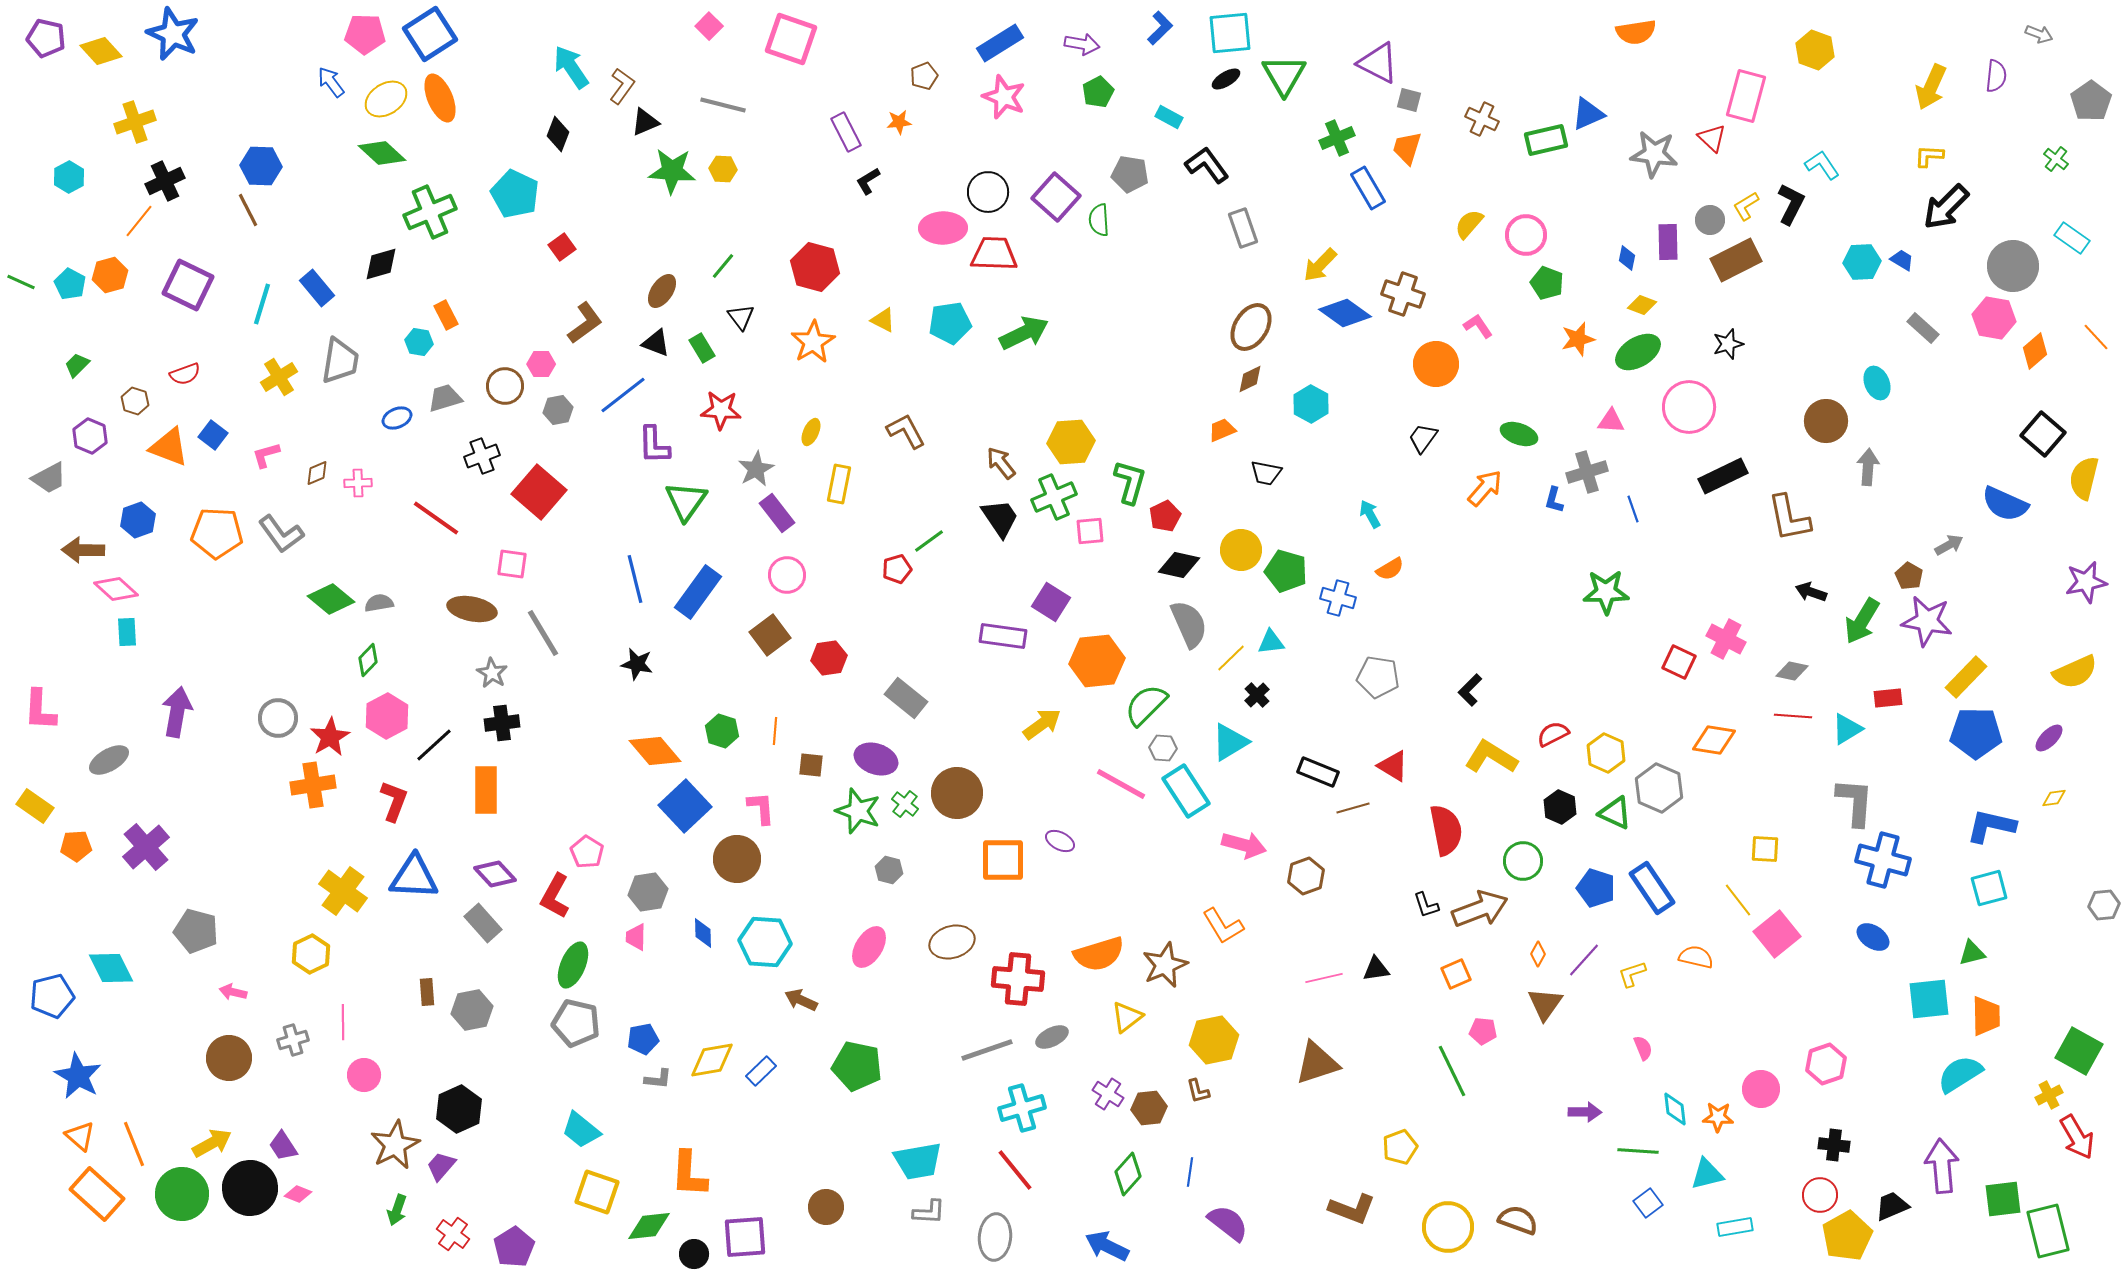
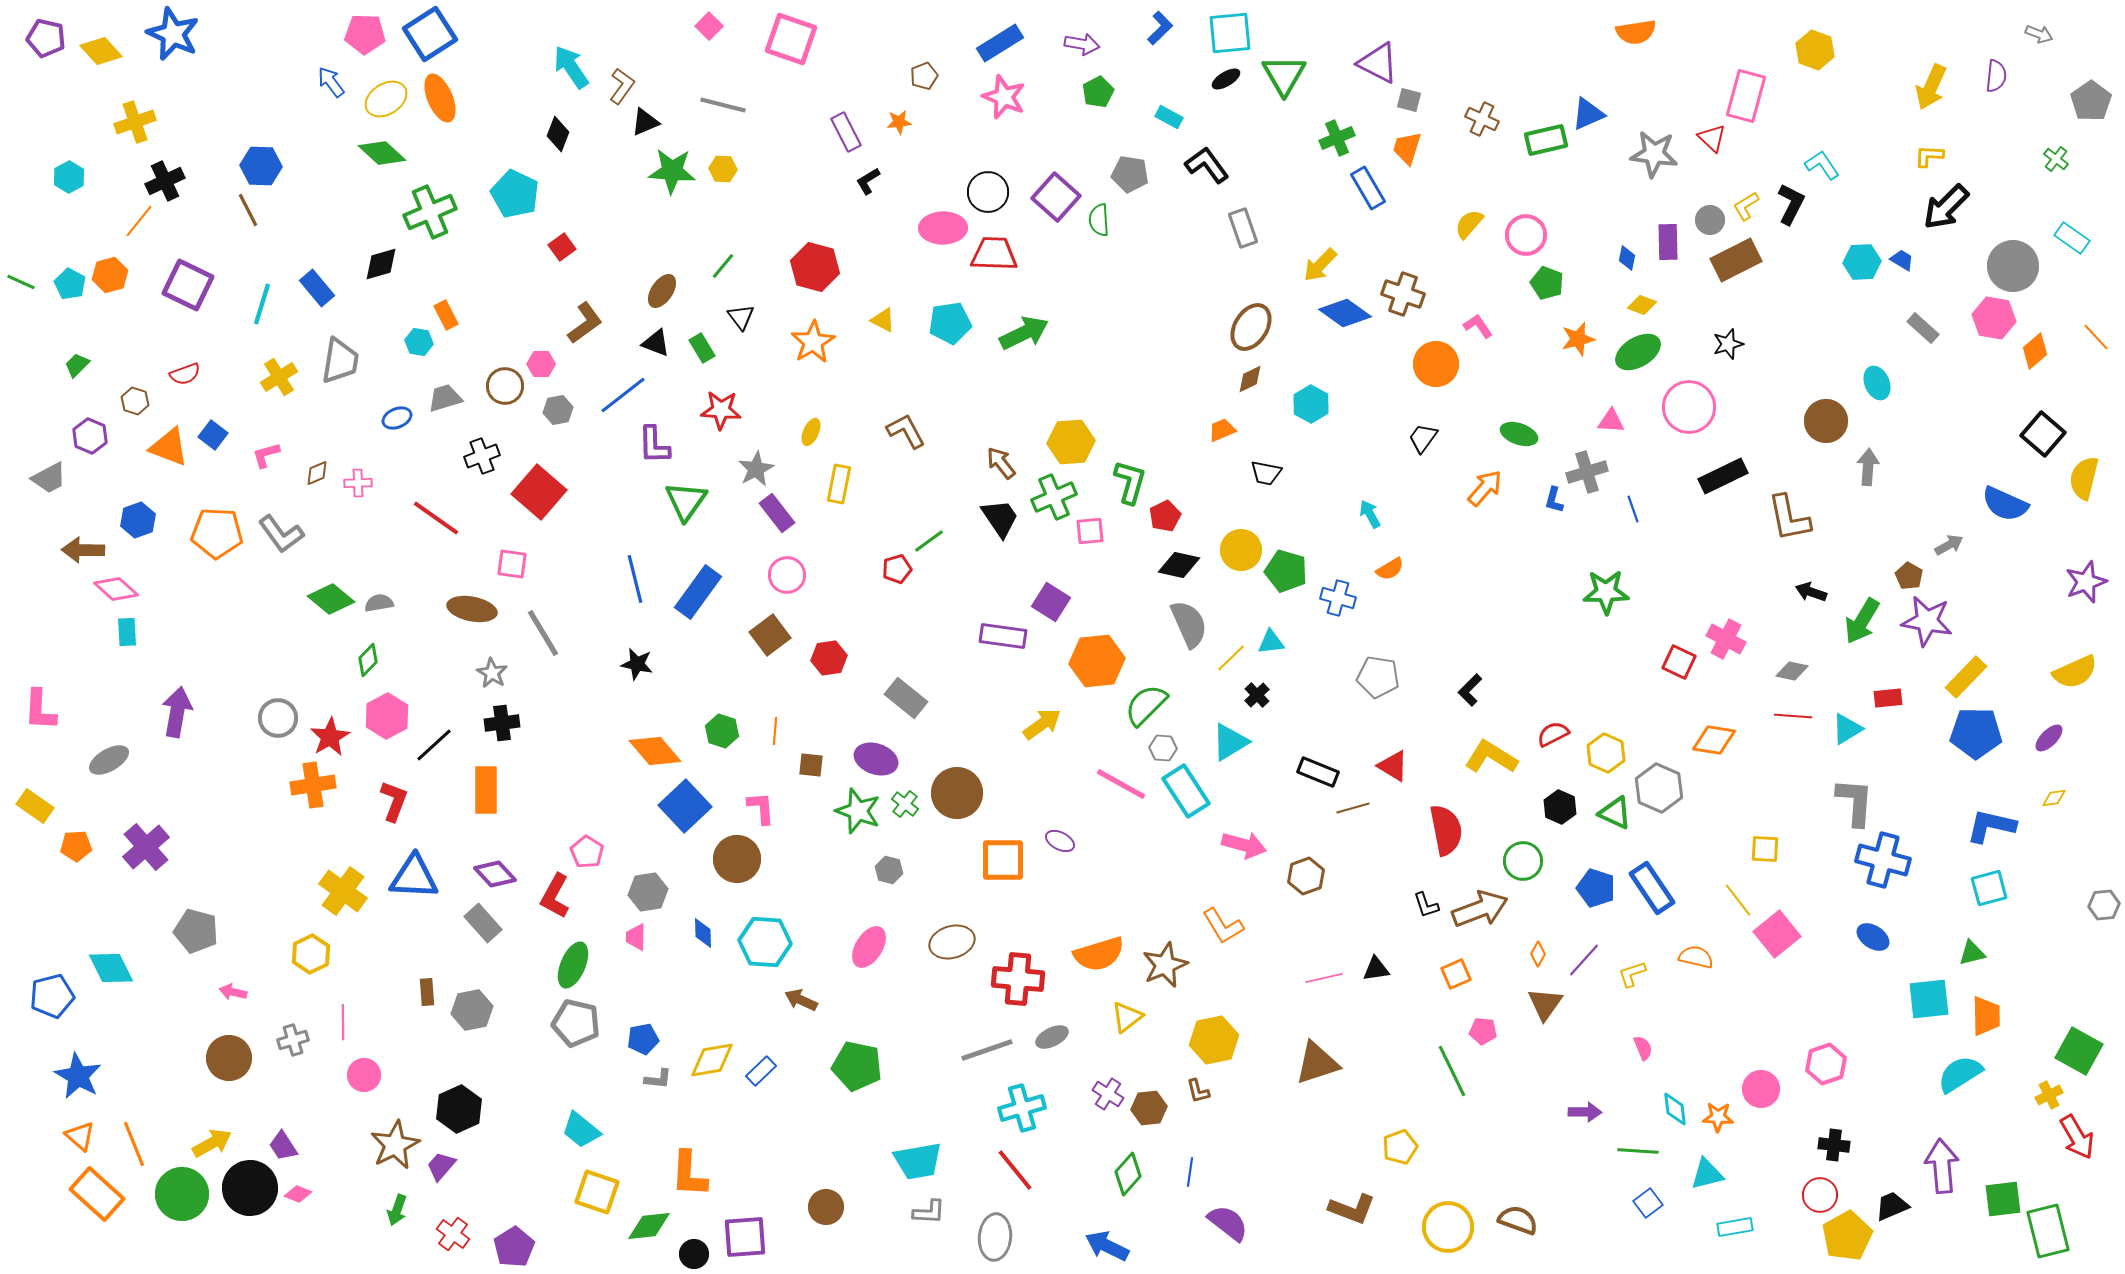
purple star at (2086, 582): rotated 9 degrees counterclockwise
